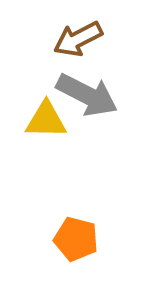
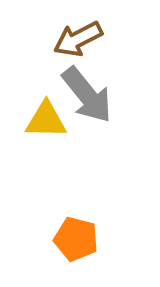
gray arrow: rotated 24 degrees clockwise
